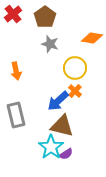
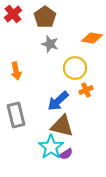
orange cross: moved 11 px right, 1 px up; rotated 24 degrees clockwise
